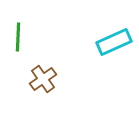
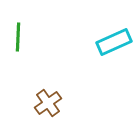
brown cross: moved 5 px right, 24 px down
